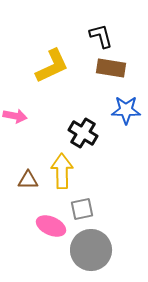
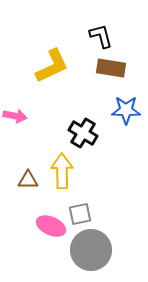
gray square: moved 2 px left, 5 px down
